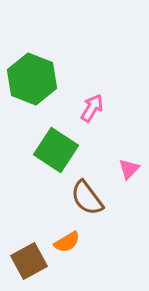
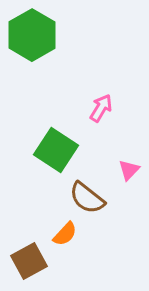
green hexagon: moved 44 px up; rotated 9 degrees clockwise
pink arrow: moved 9 px right
pink triangle: moved 1 px down
brown semicircle: rotated 15 degrees counterclockwise
orange semicircle: moved 2 px left, 8 px up; rotated 16 degrees counterclockwise
